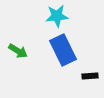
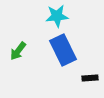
green arrow: rotated 96 degrees clockwise
black rectangle: moved 2 px down
